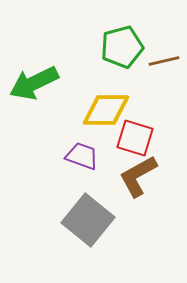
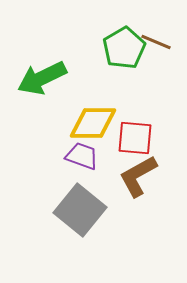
green pentagon: moved 2 px right, 1 px down; rotated 15 degrees counterclockwise
brown line: moved 8 px left, 19 px up; rotated 36 degrees clockwise
green arrow: moved 8 px right, 5 px up
yellow diamond: moved 13 px left, 13 px down
red square: rotated 12 degrees counterclockwise
gray square: moved 8 px left, 10 px up
